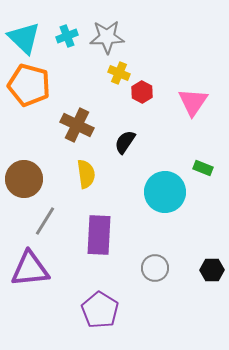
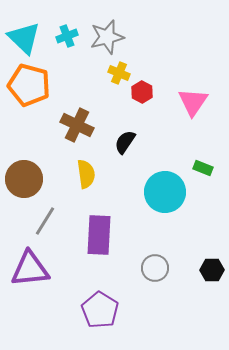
gray star: rotated 12 degrees counterclockwise
